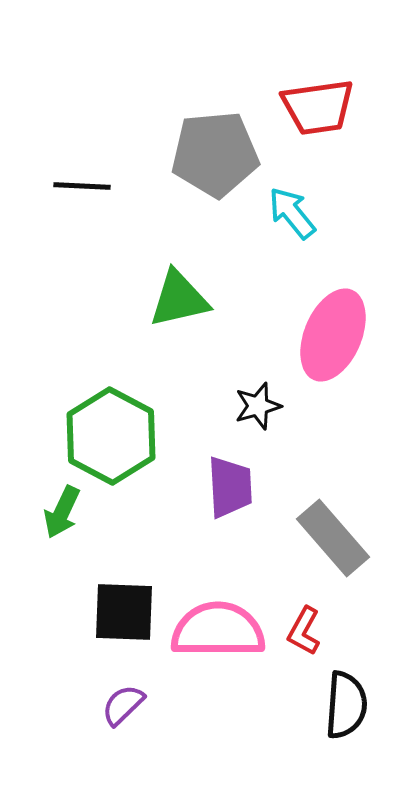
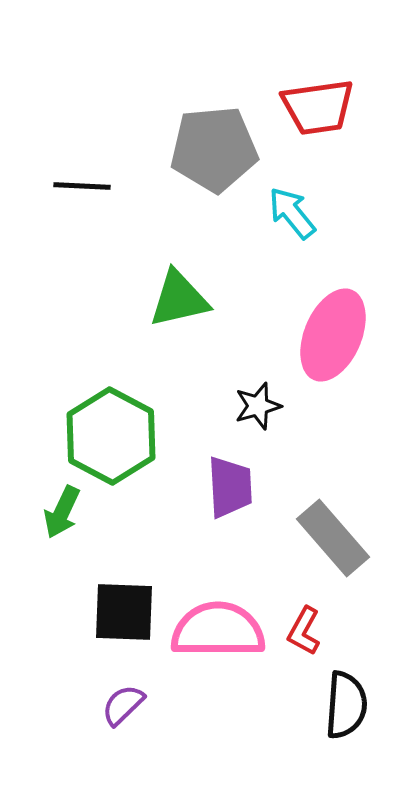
gray pentagon: moved 1 px left, 5 px up
